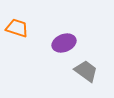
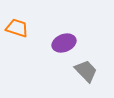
gray trapezoid: rotated 10 degrees clockwise
